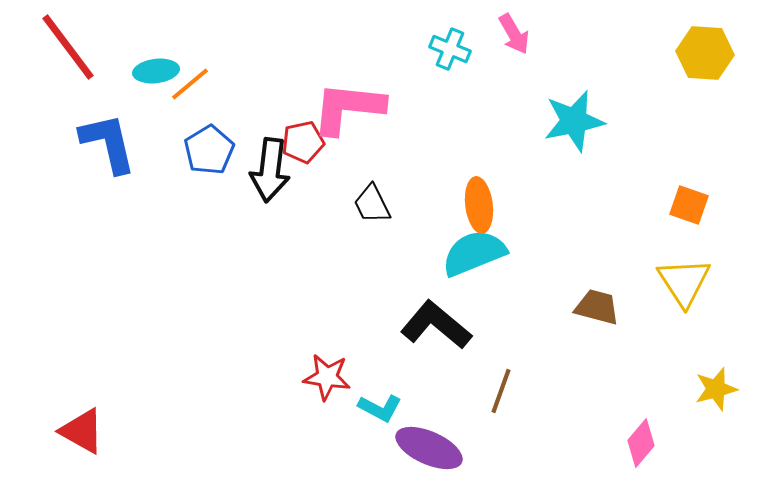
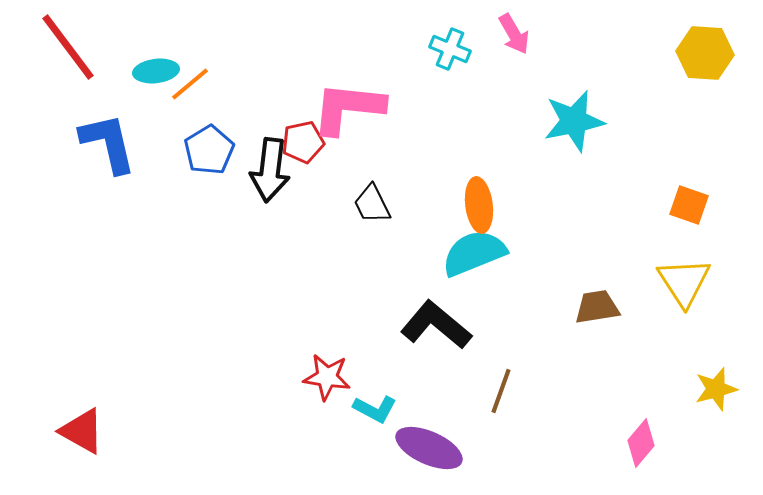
brown trapezoid: rotated 24 degrees counterclockwise
cyan L-shape: moved 5 px left, 1 px down
